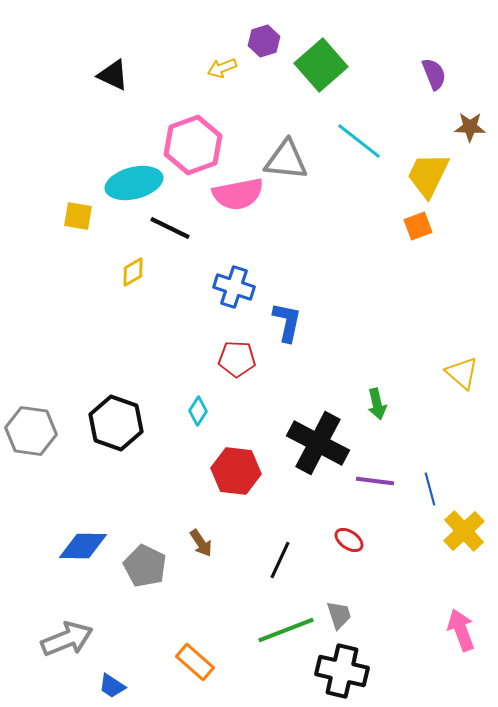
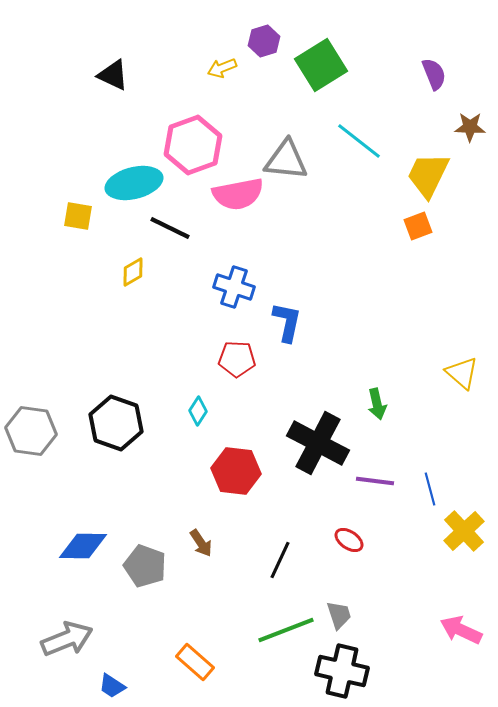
green square at (321, 65): rotated 9 degrees clockwise
gray pentagon at (145, 566): rotated 6 degrees counterclockwise
pink arrow at (461, 630): rotated 45 degrees counterclockwise
